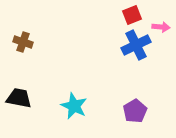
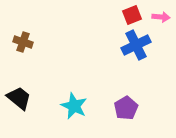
pink arrow: moved 10 px up
black trapezoid: rotated 28 degrees clockwise
purple pentagon: moved 9 px left, 3 px up
